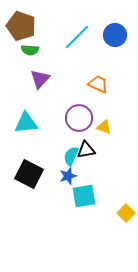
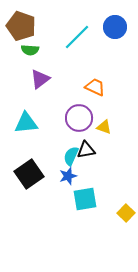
blue circle: moved 8 px up
purple triangle: rotated 10 degrees clockwise
orange trapezoid: moved 3 px left, 3 px down
black square: rotated 28 degrees clockwise
cyan square: moved 1 px right, 3 px down
